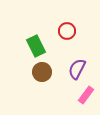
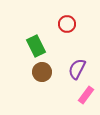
red circle: moved 7 px up
